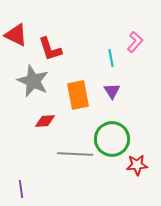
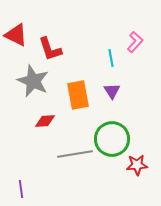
gray line: rotated 12 degrees counterclockwise
